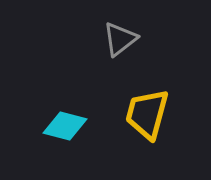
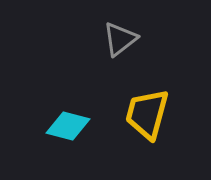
cyan diamond: moved 3 px right
